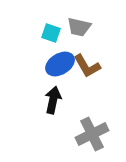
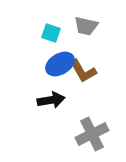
gray trapezoid: moved 7 px right, 1 px up
brown L-shape: moved 4 px left, 5 px down
black arrow: moved 2 px left; rotated 68 degrees clockwise
